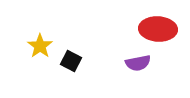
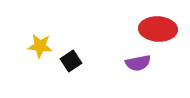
yellow star: rotated 30 degrees counterclockwise
black square: rotated 30 degrees clockwise
